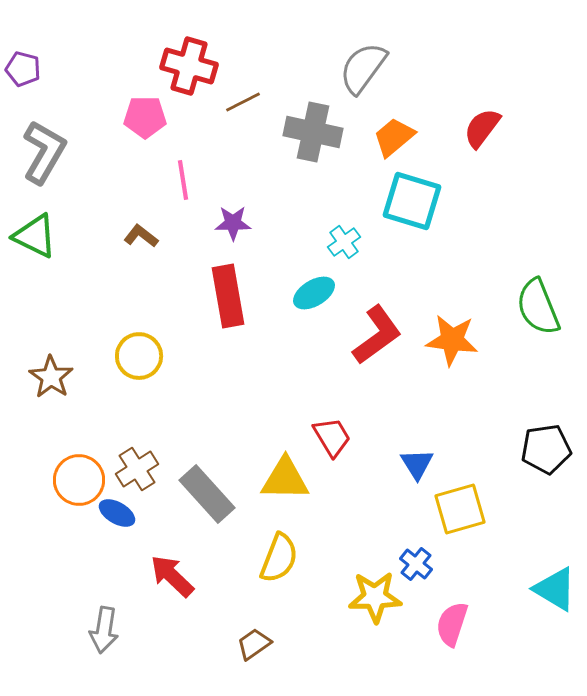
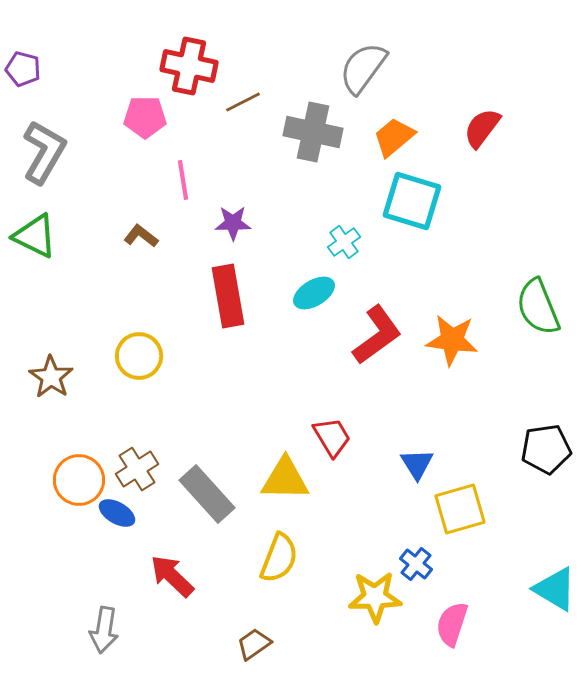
red cross: rotated 4 degrees counterclockwise
